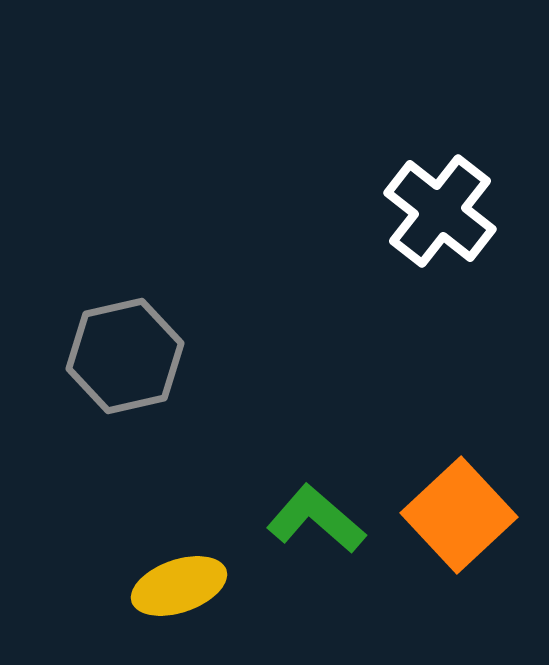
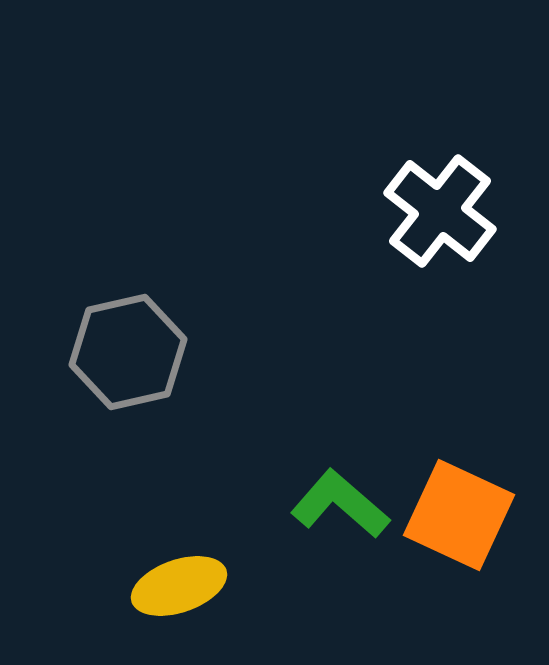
gray hexagon: moved 3 px right, 4 px up
orange square: rotated 22 degrees counterclockwise
green L-shape: moved 24 px right, 15 px up
